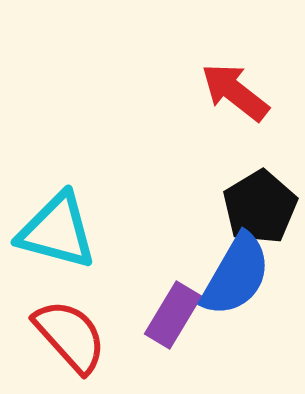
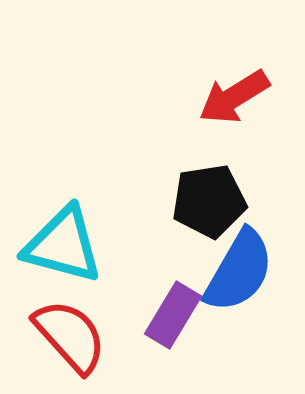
red arrow: moved 1 px left, 5 px down; rotated 70 degrees counterclockwise
black pentagon: moved 51 px left, 6 px up; rotated 22 degrees clockwise
cyan triangle: moved 6 px right, 14 px down
blue semicircle: moved 3 px right, 4 px up
